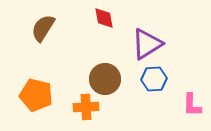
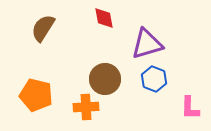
purple triangle: rotated 16 degrees clockwise
blue hexagon: rotated 25 degrees clockwise
pink L-shape: moved 2 px left, 3 px down
